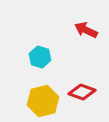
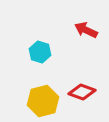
cyan hexagon: moved 5 px up
